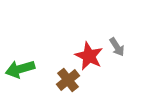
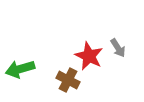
gray arrow: moved 1 px right, 1 px down
brown cross: rotated 25 degrees counterclockwise
